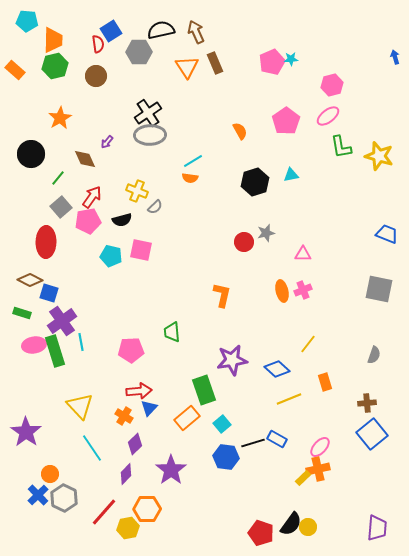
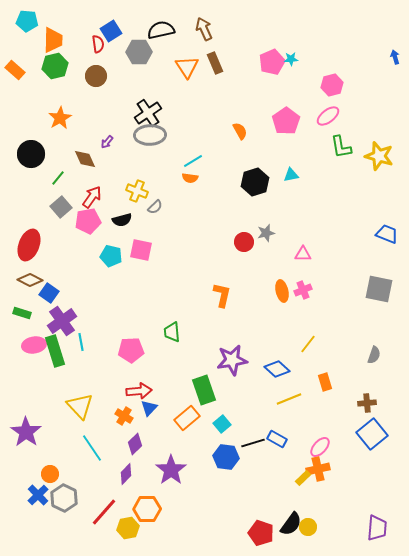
brown arrow at (196, 32): moved 8 px right, 3 px up
red ellipse at (46, 242): moved 17 px left, 3 px down; rotated 20 degrees clockwise
blue square at (49, 293): rotated 18 degrees clockwise
